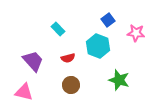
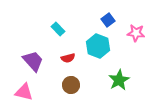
green star: rotated 25 degrees clockwise
